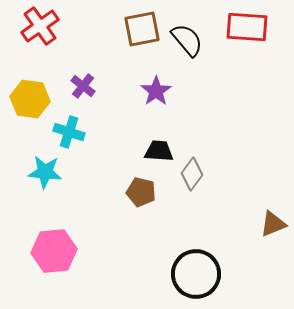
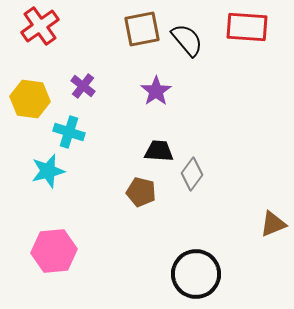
cyan star: moved 3 px right, 1 px up; rotated 20 degrees counterclockwise
